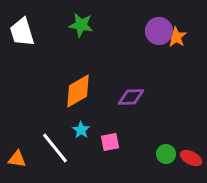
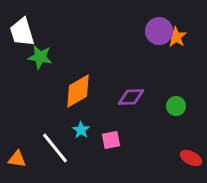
green star: moved 41 px left, 32 px down
pink square: moved 1 px right, 2 px up
green circle: moved 10 px right, 48 px up
